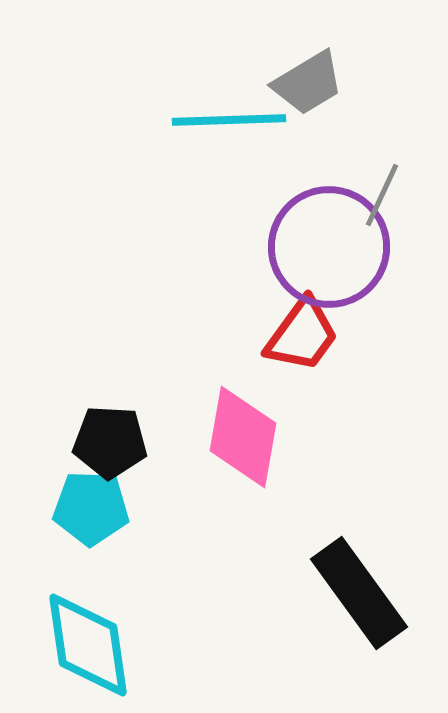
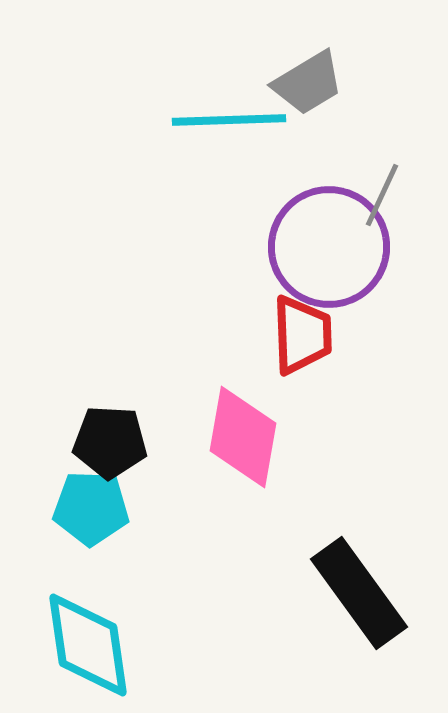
red trapezoid: rotated 38 degrees counterclockwise
